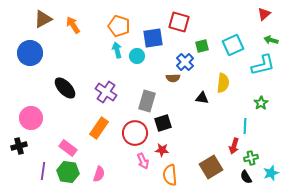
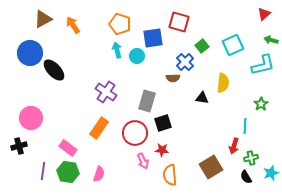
orange pentagon: moved 1 px right, 2 px up
green square: rotated 24 degrees counterclockwise
black ellipse: moved 11 px left, 18 px up
green star: moved 1 px down
